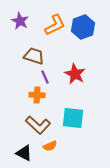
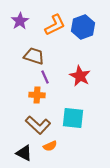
purple star: rotated 12 degrees clockwise
red star: moved 5 px right, 2 px down
